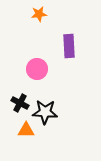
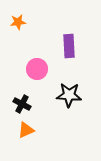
orange star: moved 21 px left, 8 px down
black cross: moved 2 px right, 1 px down
black star: moved 24 px right, 17 px up
orange triangle: rotated 24 degrees counterclockwise
